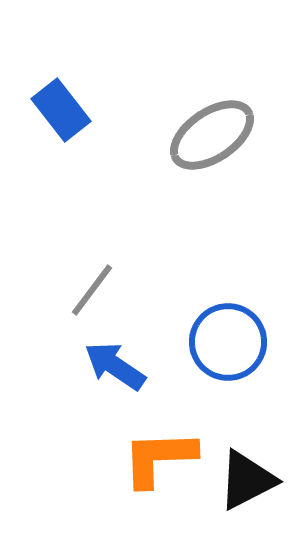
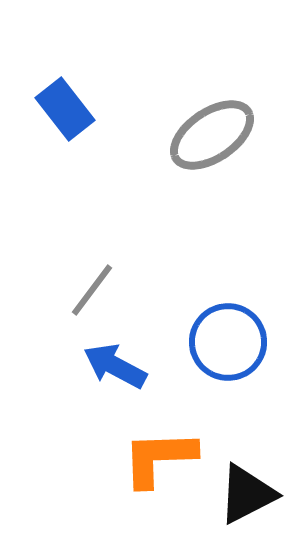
blue rectangle: moved 4 px right, 1 px up
blue arrow: rotated 6 degrees counterclockwise
black triangle: moved 14 px down
